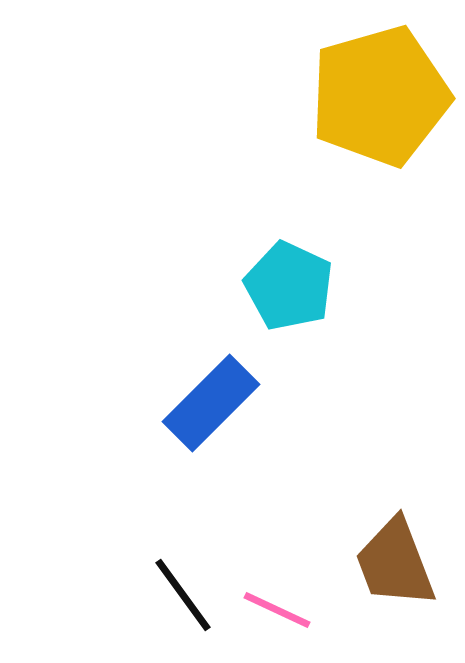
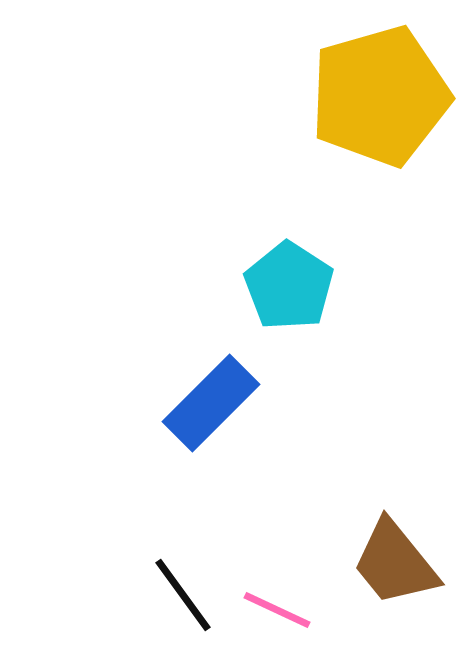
cyan pentagon: rotated 8 degrees clockwise
brown trapezoid: rotated 18 degrees counterclockwise
